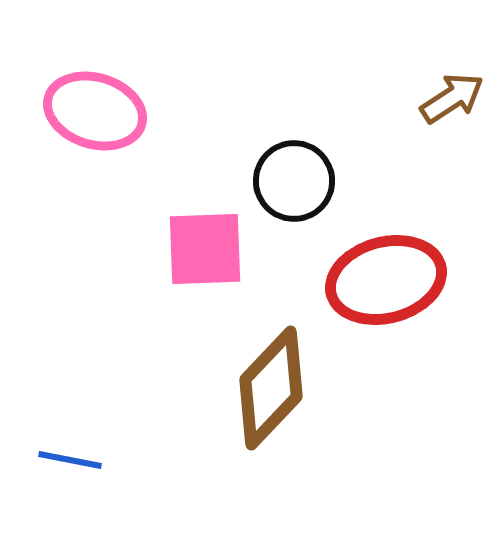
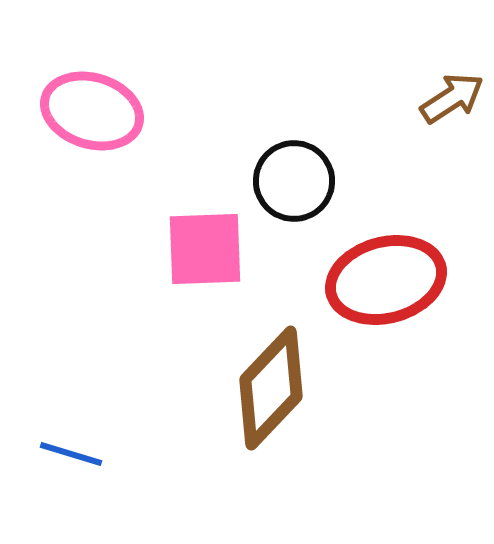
pink ellipse: moved 3 px left
blue line: moved 1 px right, 6 px up; rotated 6 degrees clockwise
